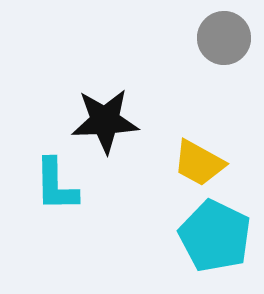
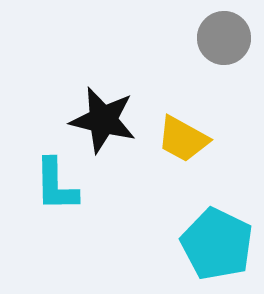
black star: moved 2 px left, 1 px up; rotated 16 degrees clockwise
yellow trapezoid: moved 16 px left, 24 px up
cyan pentagon: moved 2 px right, 8 px down
